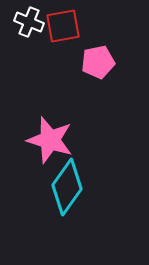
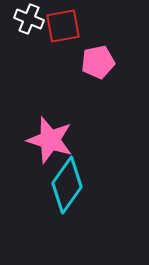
white cross: moved 3 px up
cyan diamond: moved 2 px up
